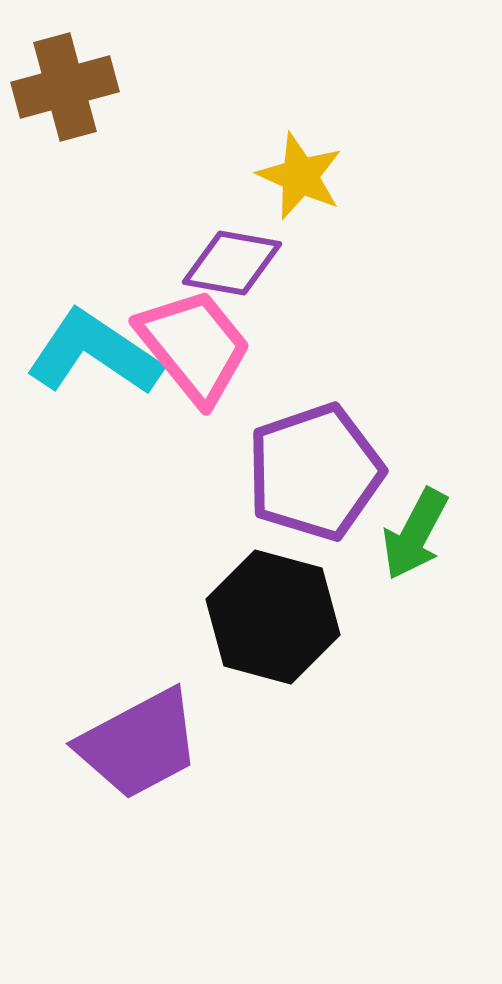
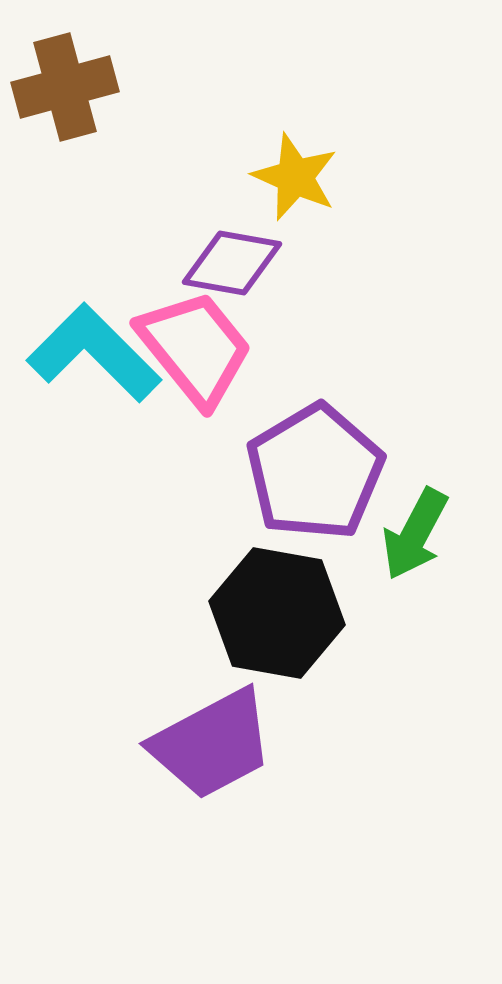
yellow star: moved 5 px left, 1 px down
pink trapezoid: moved 1 px right, 2 px down
cyan L-shape: rotated 11 degrees clockwise
purple pentagon: rotated 12 degrees counterclockwise
black hexagon: moved 4 px right, 4 px up; rotated 5 degrees counterclockwise
purple trapezoid: moved 73 px right
